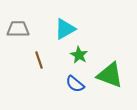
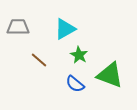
gray trapezoid: moved 2 px up
brown line: rotated 30 degrees counterclockwise
